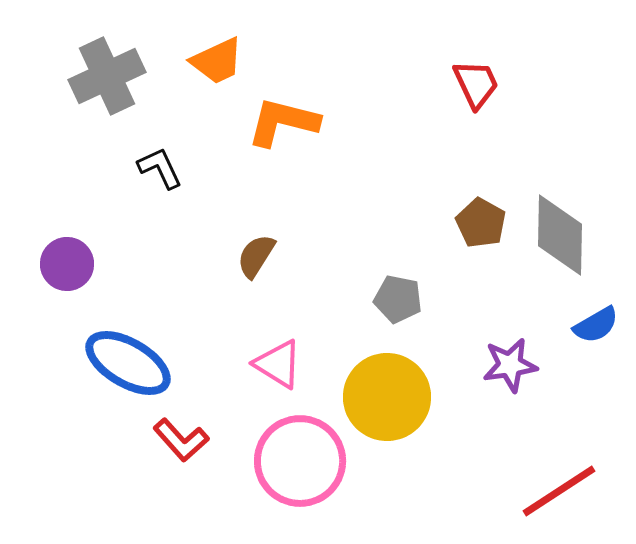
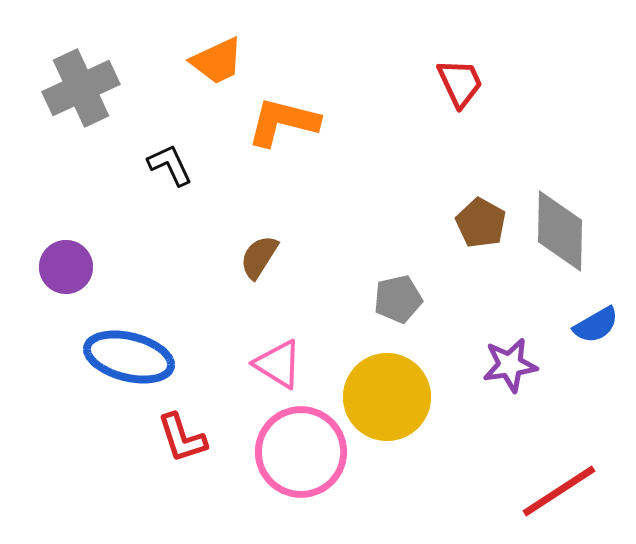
gray cross: moved 26 px left, 12 px down
red trapezoid: moved 16 px left, 1 px up
black L-shape: moved 10 px right, 3 px up
gray diamond: moved 4 px up
brown semicircle: moved 3 px right, 1 px down
purple circle: moved 1 px left, 3 px down
gray pentagon: rotated 24 degrees counterclockwise
blue ellipse: moved 1 px right, 6 px up; rotated 16 degrees counterclockwise
red L-shape: moved 1 px right, 2 px up; rotated 24 degrees clockwise
pink circle: moved 1 px right, 9 px up
